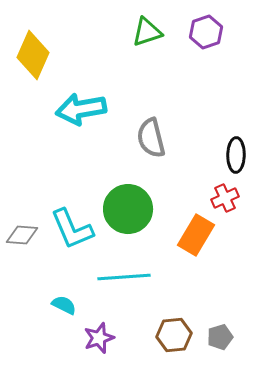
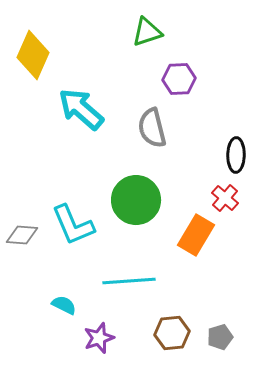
purple hexagon: moved 27 px left, 47 px down; rotated 16 degrees clockwise
cyan arrow: rotated 51 degrees clockwise
gray semicircle: moved 1 px right, 10 px up
red cross: rotated 24 degrees counterclockwise
green circle: moved 8 px right, 9 px up
cyan L-shape: moved 1 px right, 4 px up
cyan line: moved 5 px right, 4 px down
brown hexagon: moved 2 px left, 2 px up
